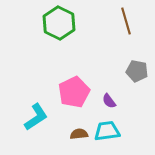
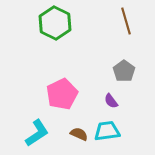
green hexagon: moved 4 px left
gray pentagon: moved 13 px left; rotated 25 degrees clockwise
pink pentagon: moved 12 px left, 2 px down
purple semicircle: moved 2 px right
cyan L-shape: moved 1 px right, 16 px down
brown semicircle: rotated 30 degrees clockwise
